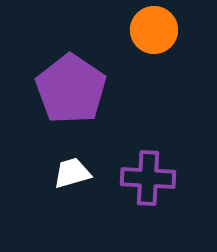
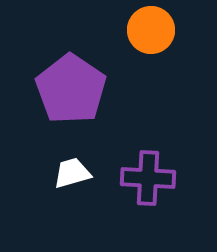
orange circle: moved 3 px left
